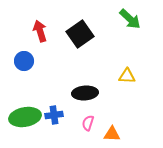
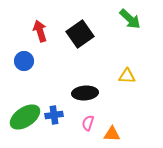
green ellipse: rotated 24 degrees counterclockwise
